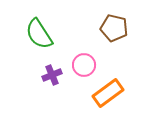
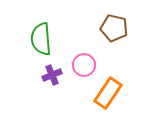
green semicircle: moved 2 px right, 5 px down; rotated 28 degrees clockwise
orange rectangle: rotated 20 degrees counterclockwise
